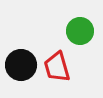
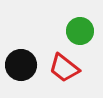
red trapezoid: moved 7 px right, 1 px down; rotated 36 degrees counterclockwise
